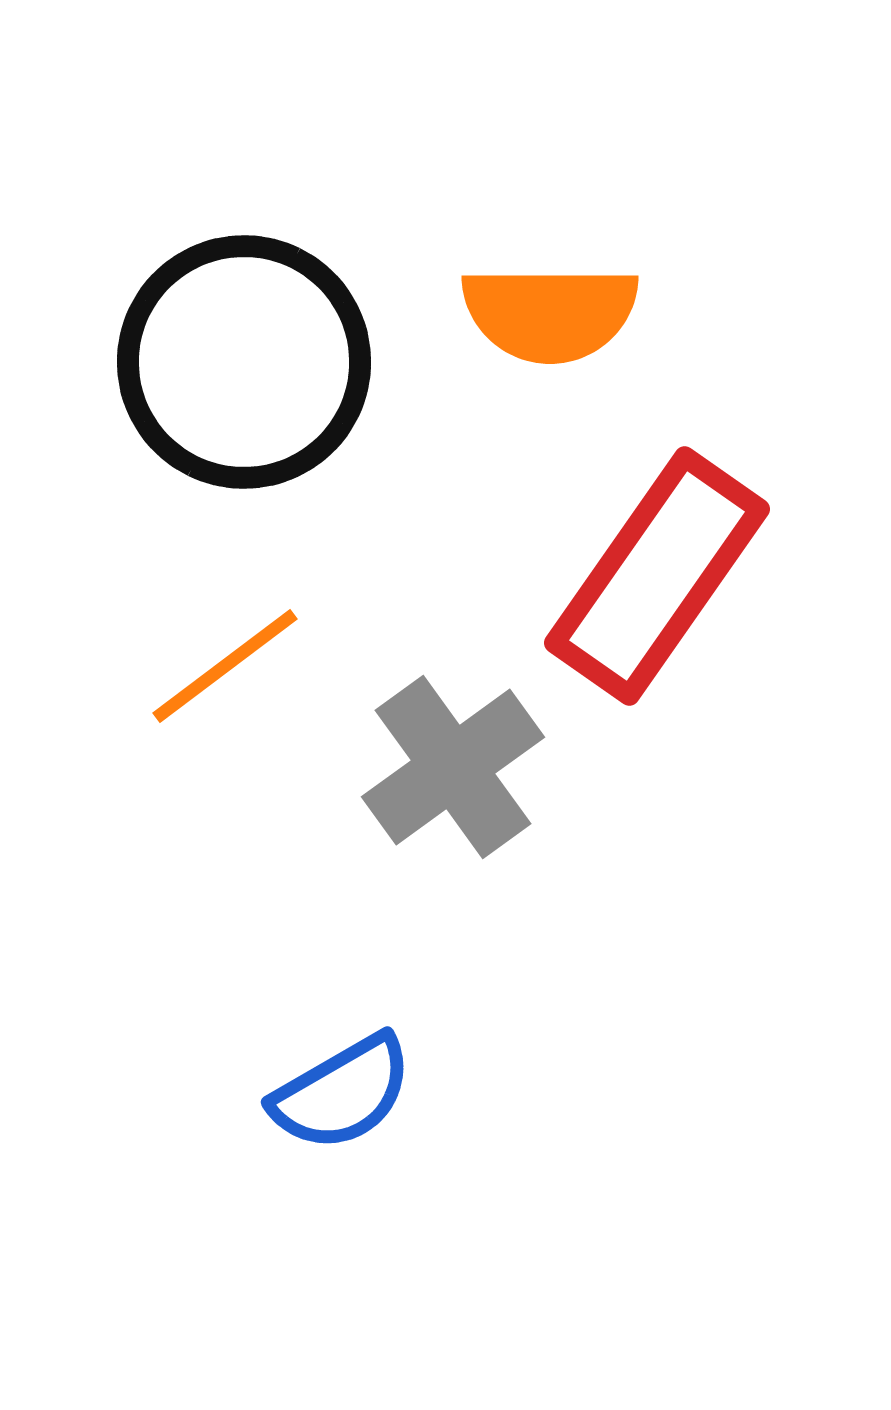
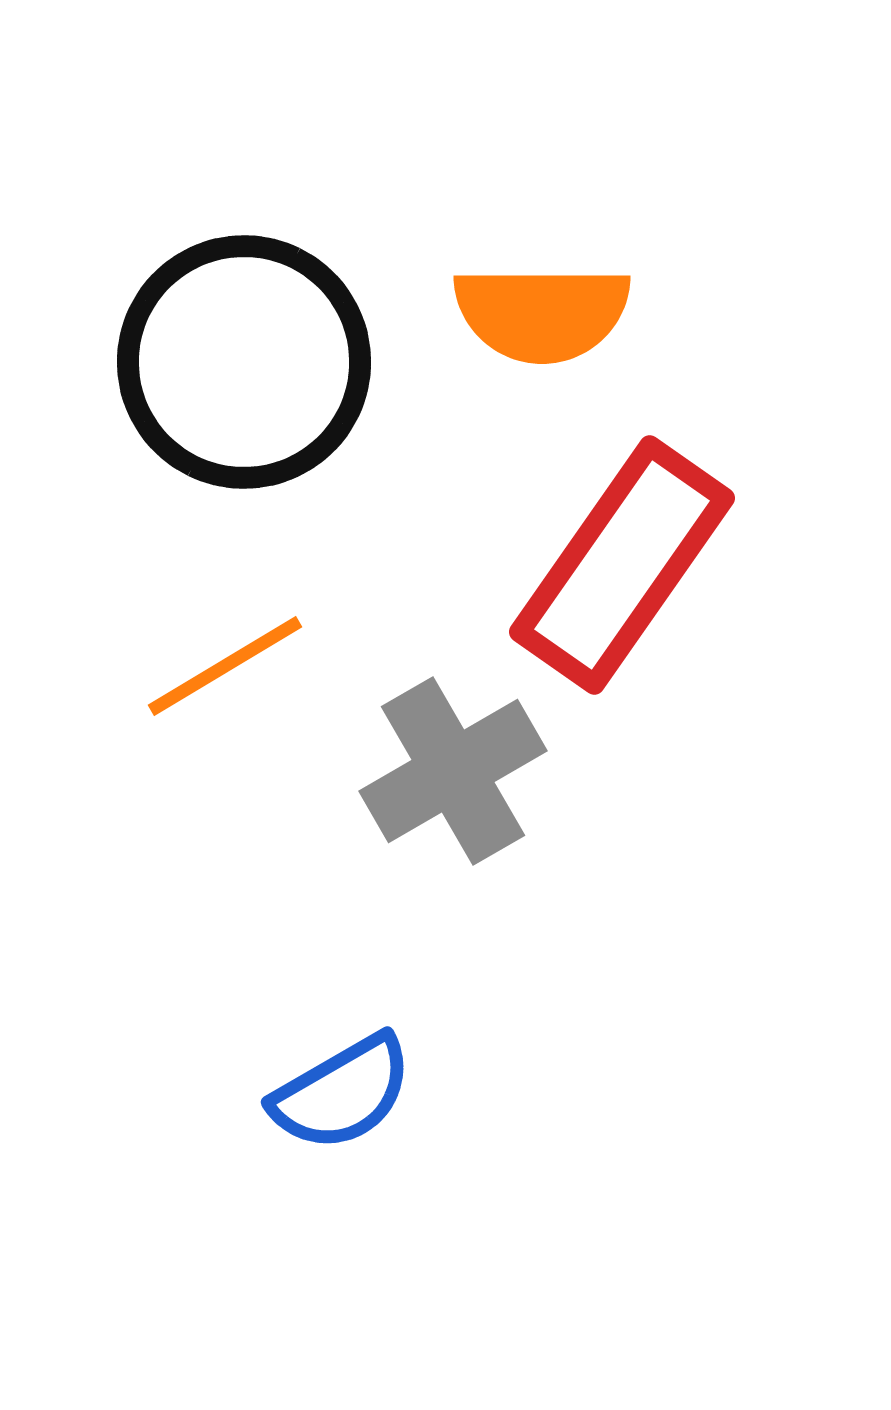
orange semicircle: moved 8 px left
red rectangle: moved 35 px left, 11 px up
orange line: rotated 6 degrees clockwise
gray cross: moved 4 px down; rotated 6 degrees clockwise
